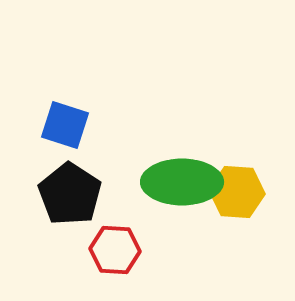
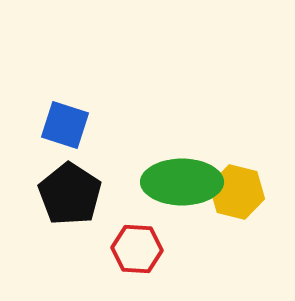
yellow hexagon: rotated 10 degrees clockwise
red hexagon: moved 22 px right, 1 px up
